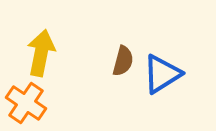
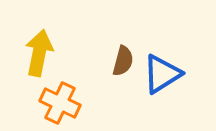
yellow arrow: moved 2 px left
orange cross: moved 34 px right; rotated 9 degrees counterclockwise
